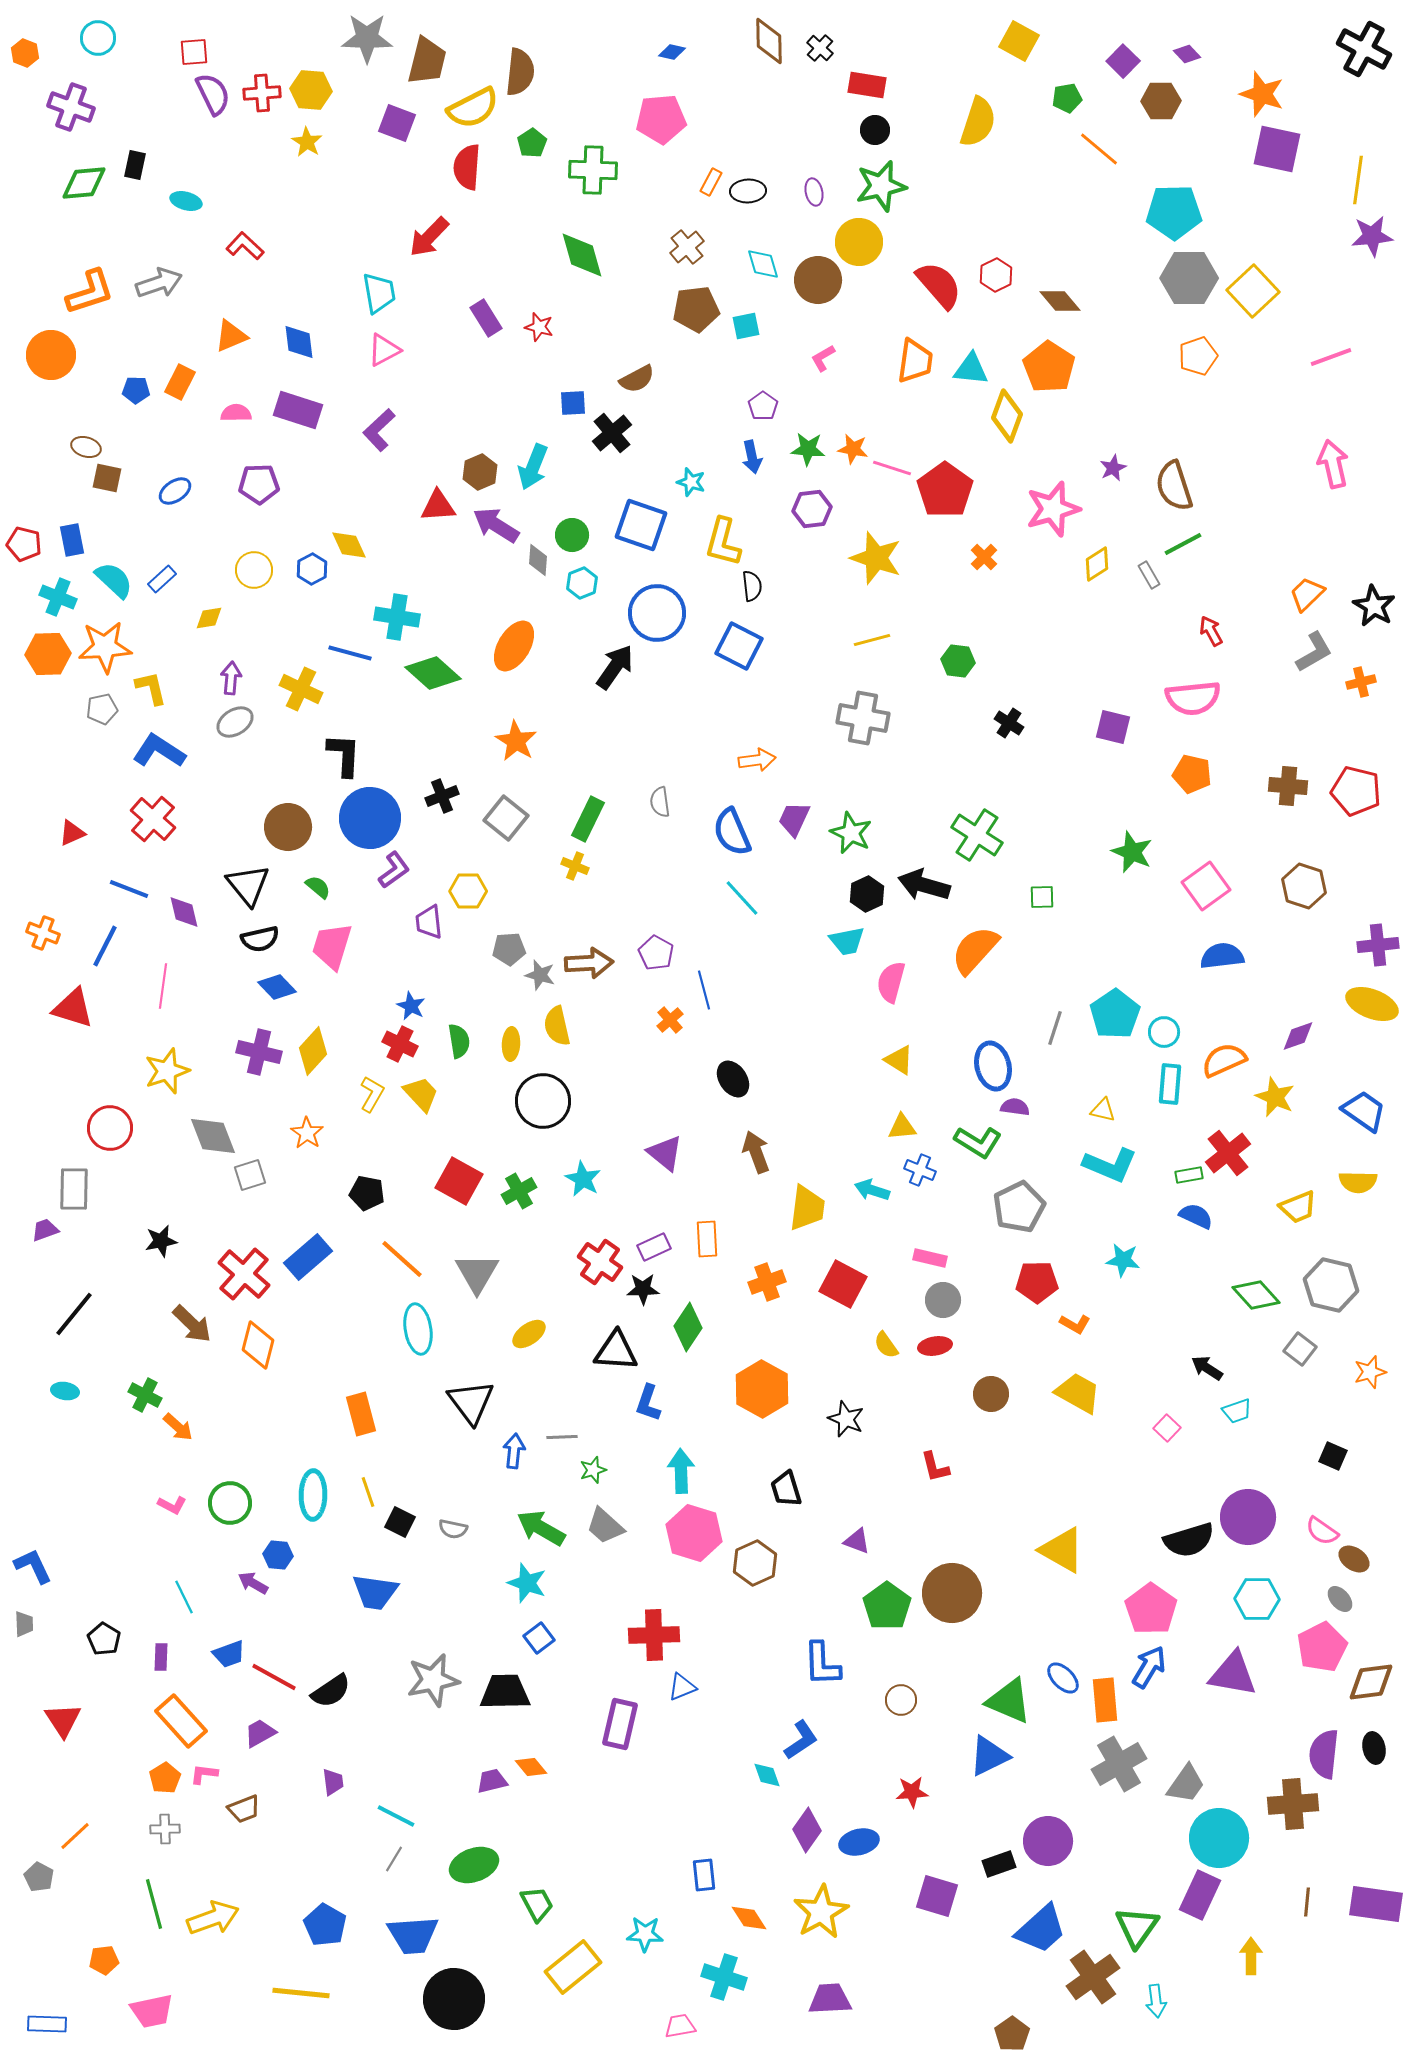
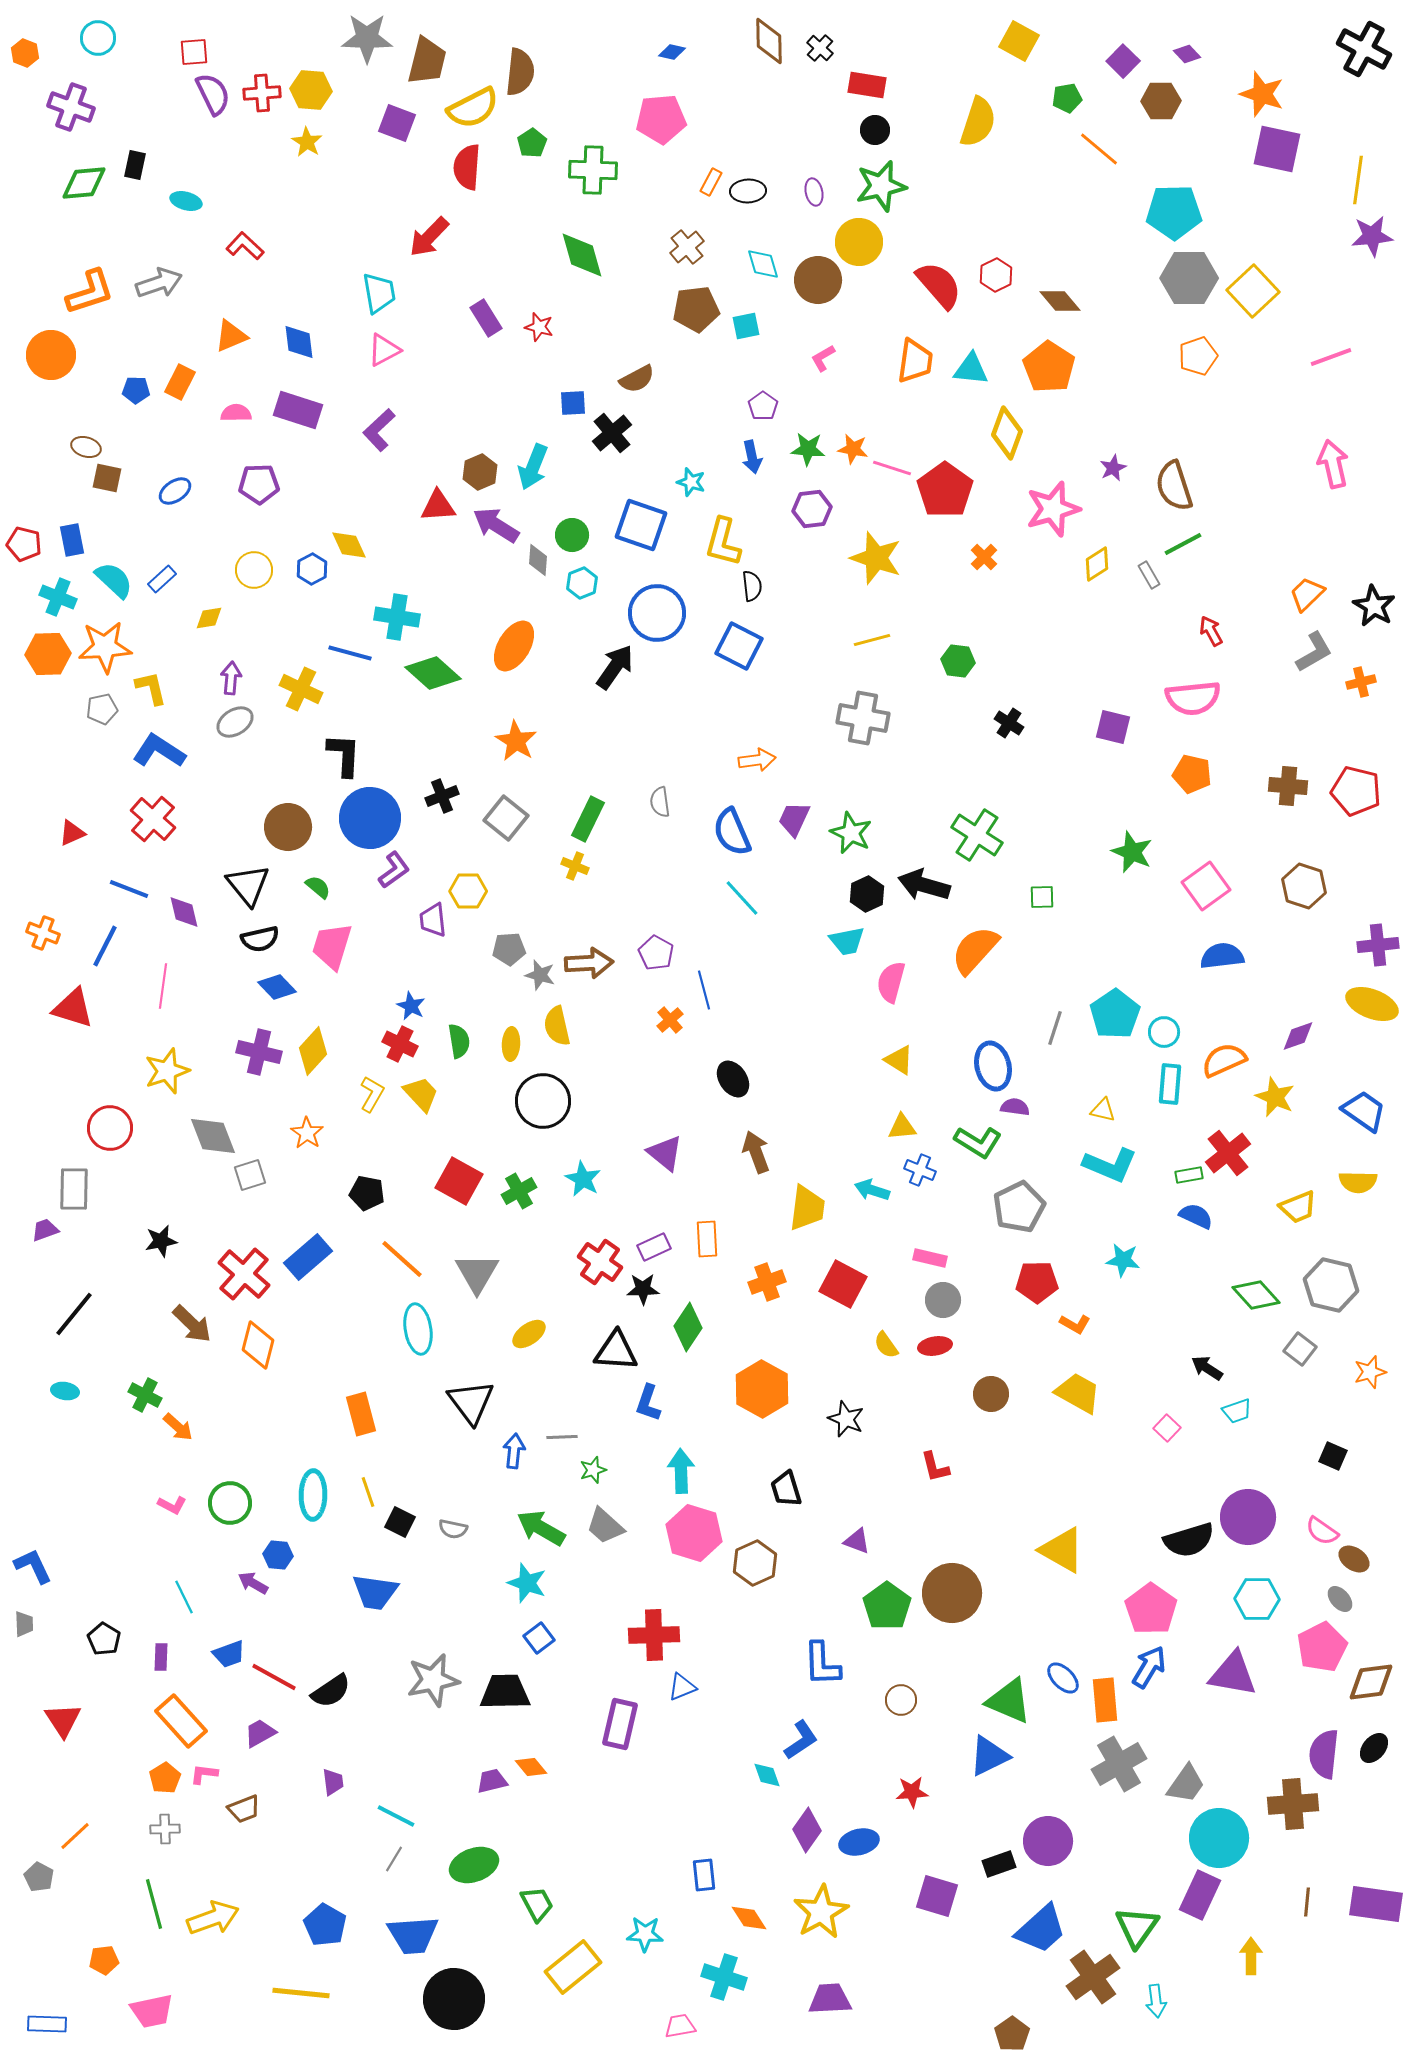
yellow diamond at (1007, 416): moved 17 px down
purple trapezoid at (429, 922): moved 4 px right, 2 px up
black ellipse at (1374, 1748): rotated 52 degrees clockwise
